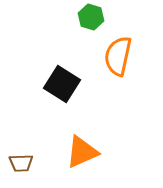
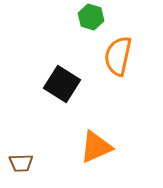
orange triangle: moved 14 px right, 5 px up
